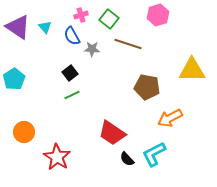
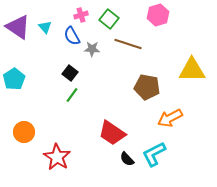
black square: rotated 14 degrees counterclockwise
green line: rotated 28 degrees counterclockwise
